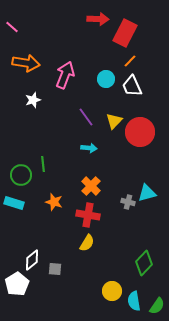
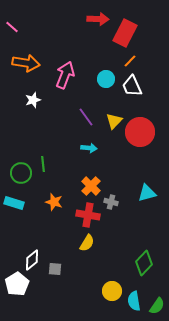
green circle: moved 2 px up
gray cross: moved 17 px left
